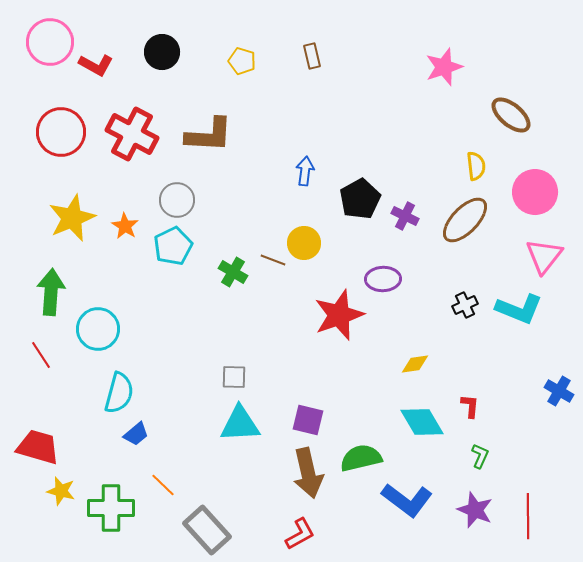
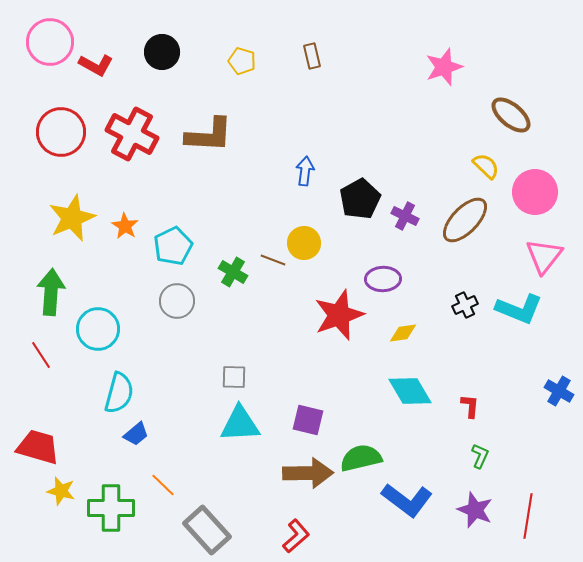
yellow semicircle at (476, 166): moved 10 px right; rotated 40 degrees counterclockwise
gray circle at (177, 200): moved 101 px down
yellow diamond at (415, 364): moved 12 px left, 31 px up
cyan diamond at (422, 422): moved 12 px left, 31 px up
brown arrow at (308, 473): rotated 78 degrees counterclockwise
red line at (528, 516): rotated 9 degrees clockwise
red L-shape at (300, 534): moved 4 px left, 2 px down; rotated 12 degrees counterclockwise
